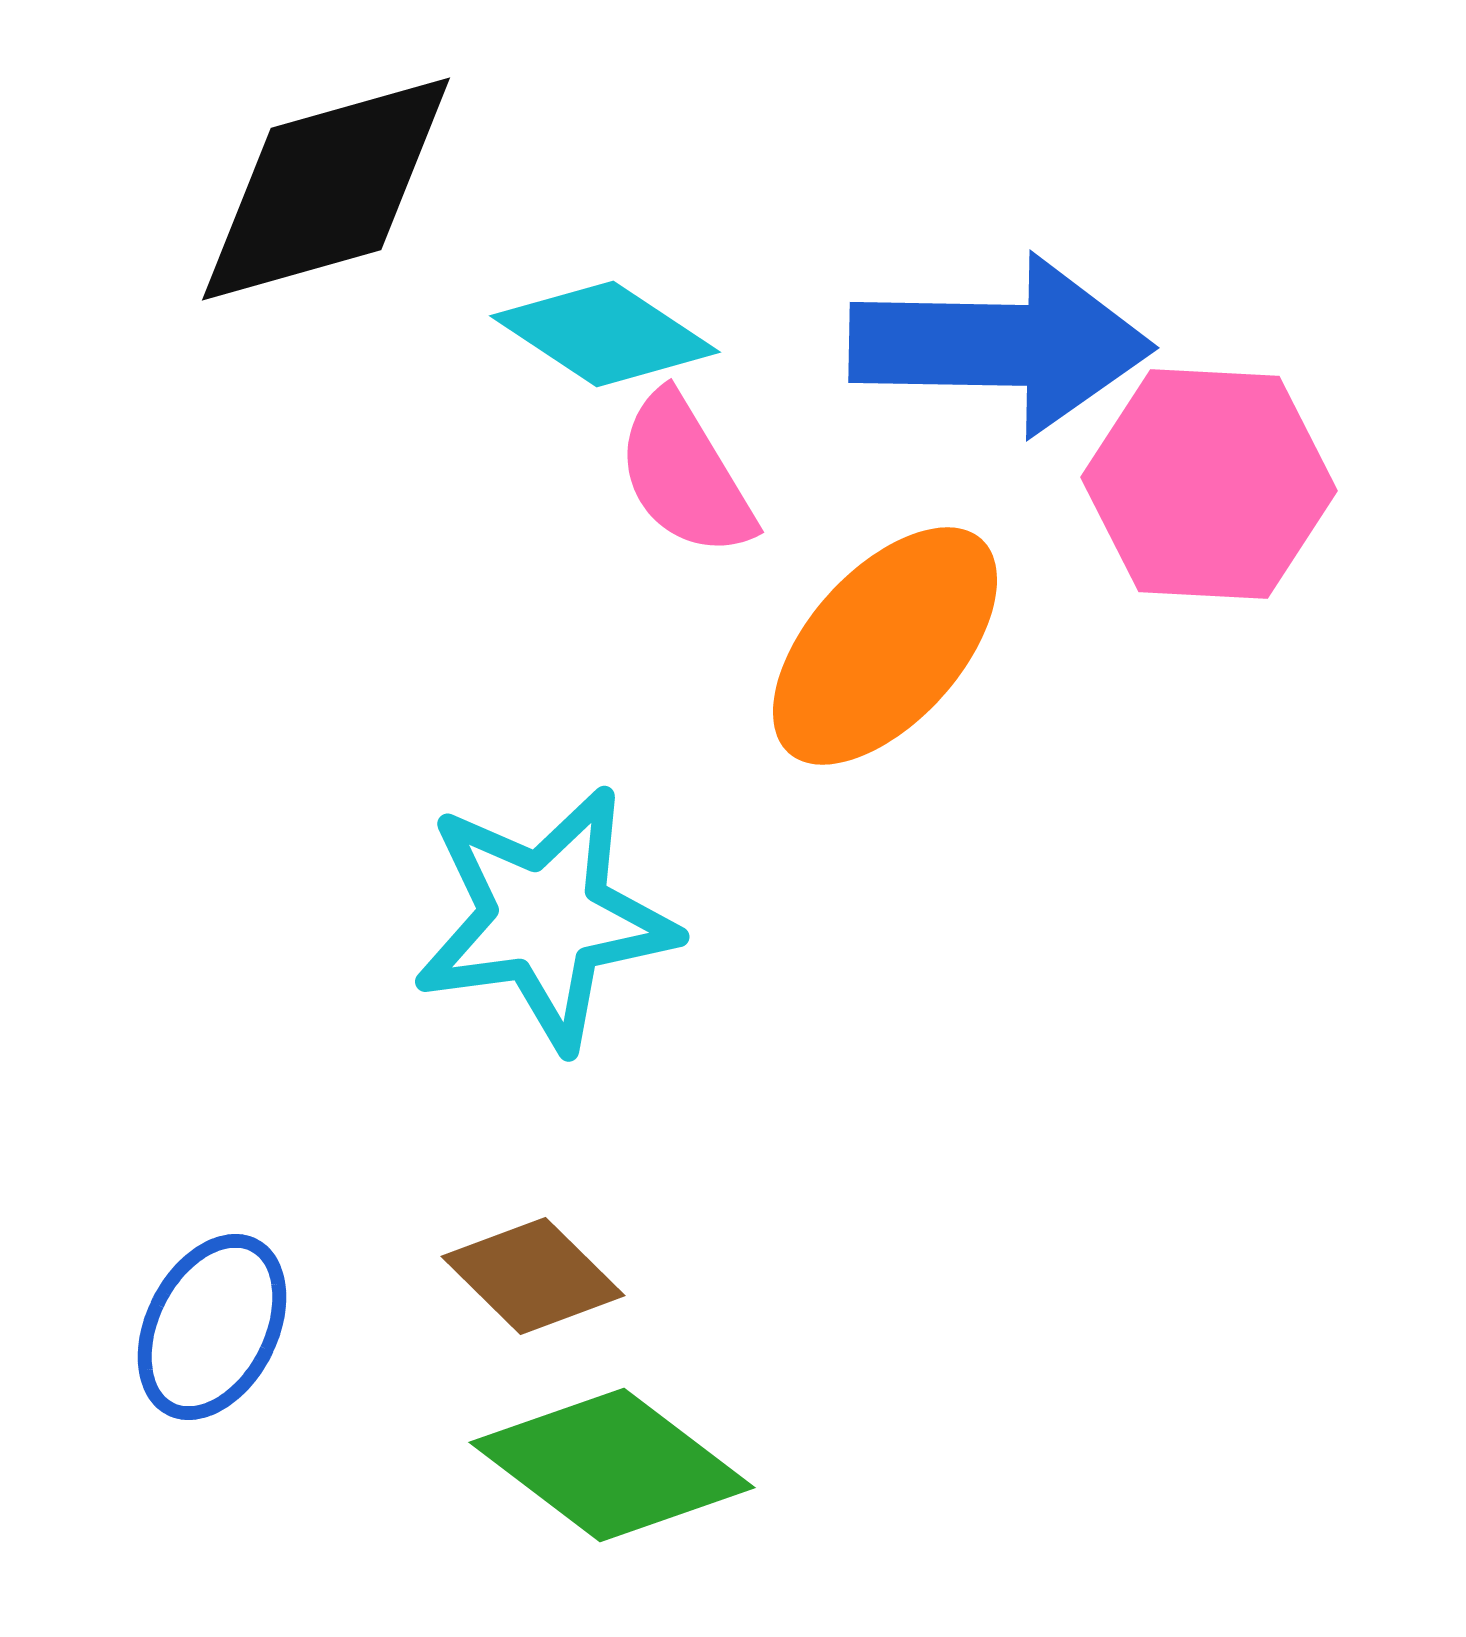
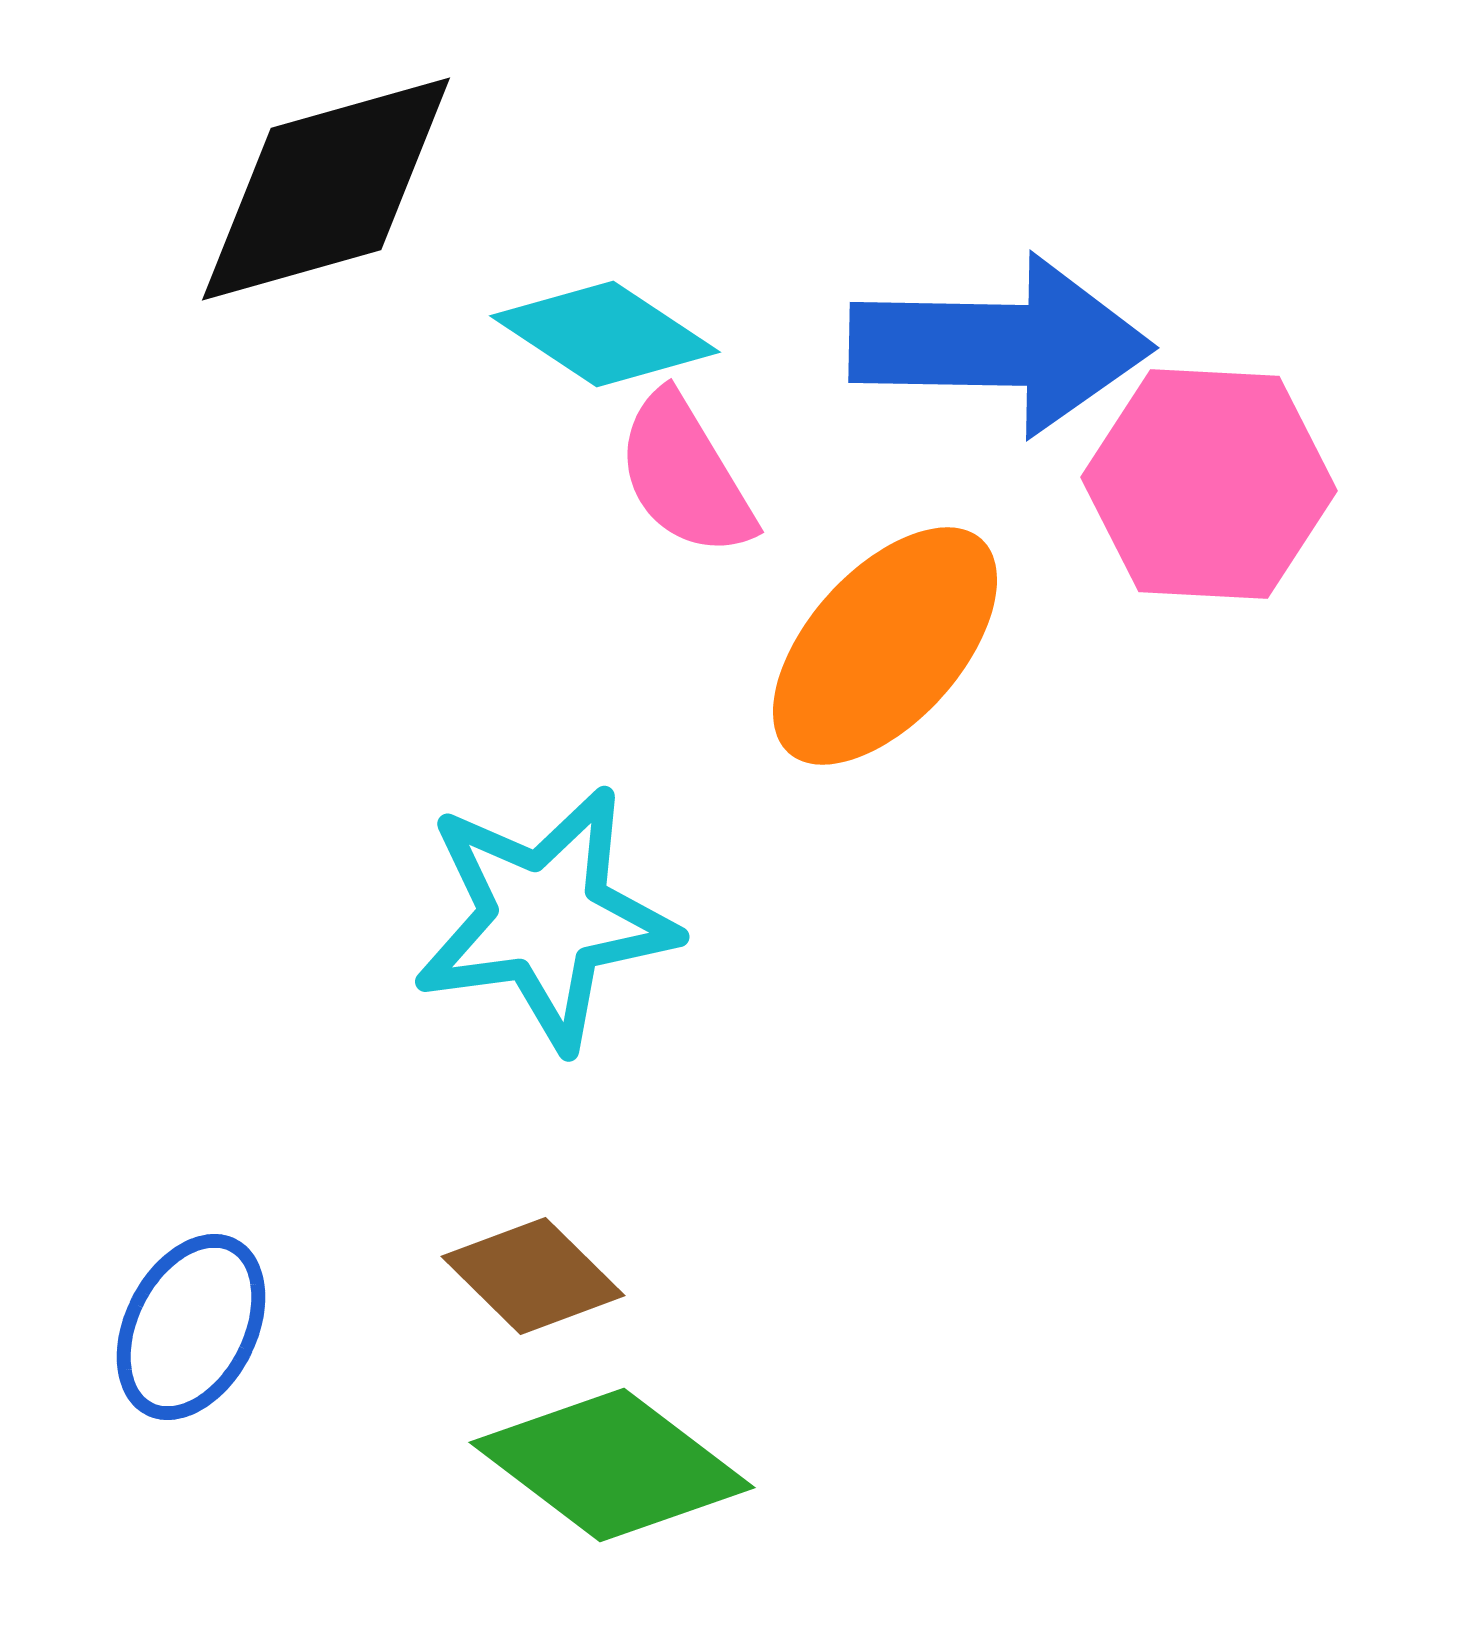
blue ellipse: moved 21 px left
